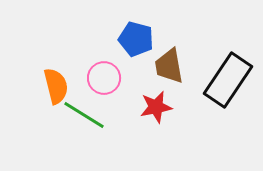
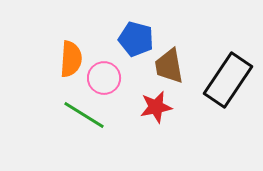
orange semicircle: moved 15 px right, 27 px up; rotated 18 degrees clockwise
